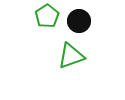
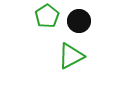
green triangle: rotated 8 degrees counterclockwise
